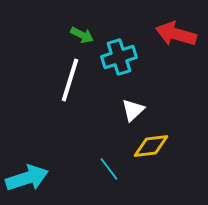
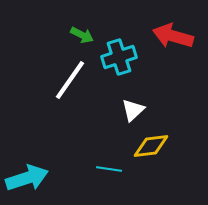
red arrow: moved 3 px left, 2 px down
white line: rotated 18 degrees clockwise
cyan line: rotated 45 degrees counterclockwise
